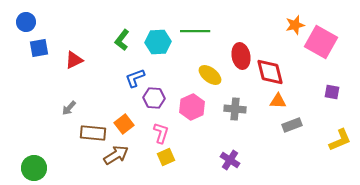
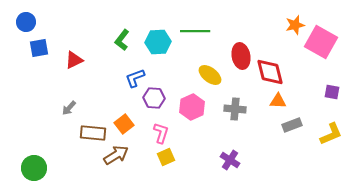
yellow L-shape: moved 9 px left, 6 px up
